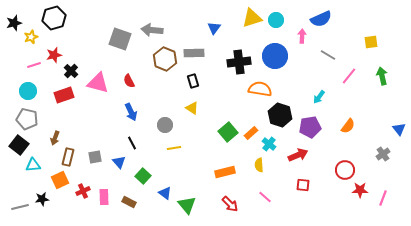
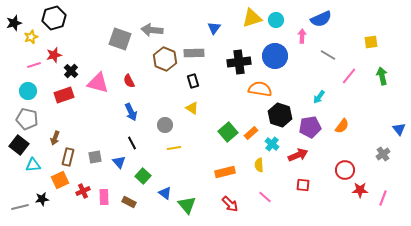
orange semicircle at (348, 126): moved 6 px left
cyan cross at (269, 144): moved 3 px right
